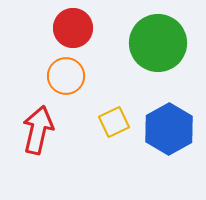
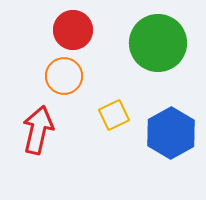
red circle: moved 2 px down
orange circle: moved 2 px left
yellow square: moved 7 px up
blue hexagon: moved 2 px right, 4 px down
